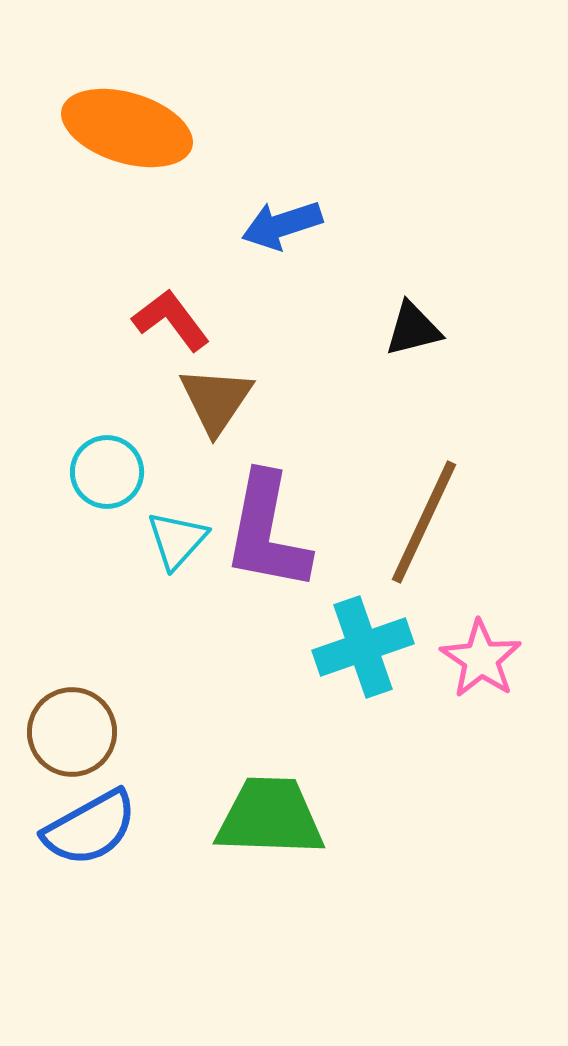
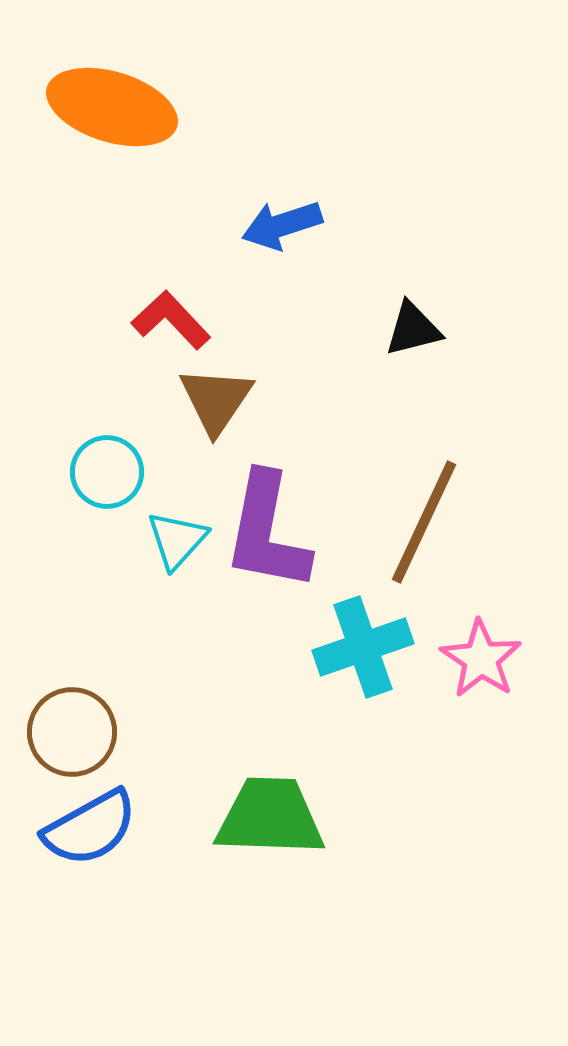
orange ellipse: moved 15 px left, 21 px up
red L-shape: rotated 6 degrees counterclockwise
